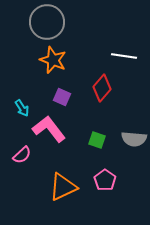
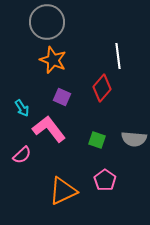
white line: moved 6 px left; rotated 75 degrees clockwise
orange triangle: moved 4 px down
